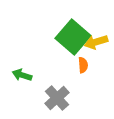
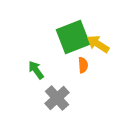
green square: rotated 28 degrees clockwise
yellow arrow: moved 2 px right, 2 px down; rotated 50 degrees clockwise
green arrow: moved 14 px right, 5 px up; rotated 36 degrees clockwise
